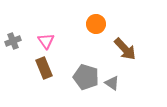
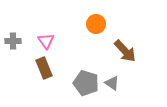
gray cross: rotated 21 degrees clockwise
brown arrow: moved 2 px down
gray pentagon: moved 6 px down
